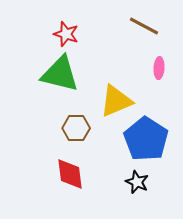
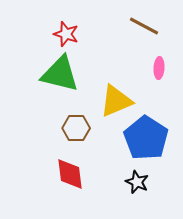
blue pentagon: moved 1 px up
